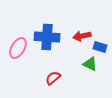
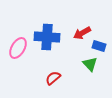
red arrow: moved 3 px up; rotated 18 degrees counterclockwise
blue rectangle: moved 1 px left, 1 px up
green triangle: rotated 21 degrees clockwise
